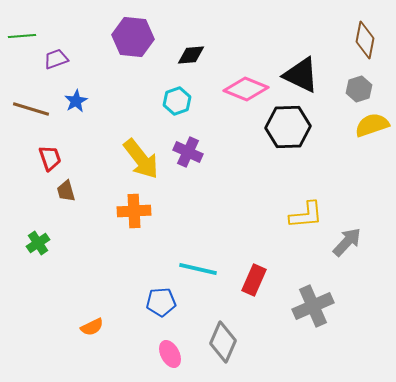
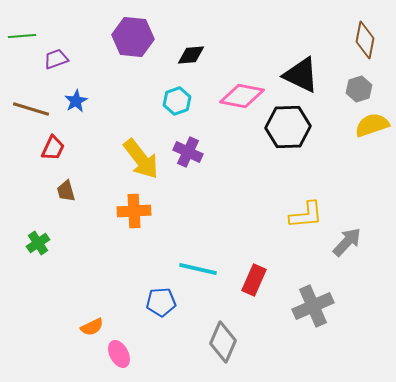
pink diamond: moved 4 px left, 7 px down; rotated 12 degrees counterclockwise
red trapezoid: moved 3 px right, 10 px up; rotated 44 degrees clockwise
pink ellipse: moved 51 px left
